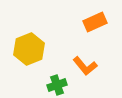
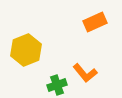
yellow hexagon: moved 3 px left, 1 px down
orange L-shape: moved 7 px down
